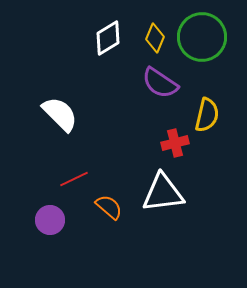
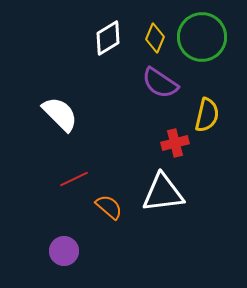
purple circle: moved 14 px right, 31 px down
